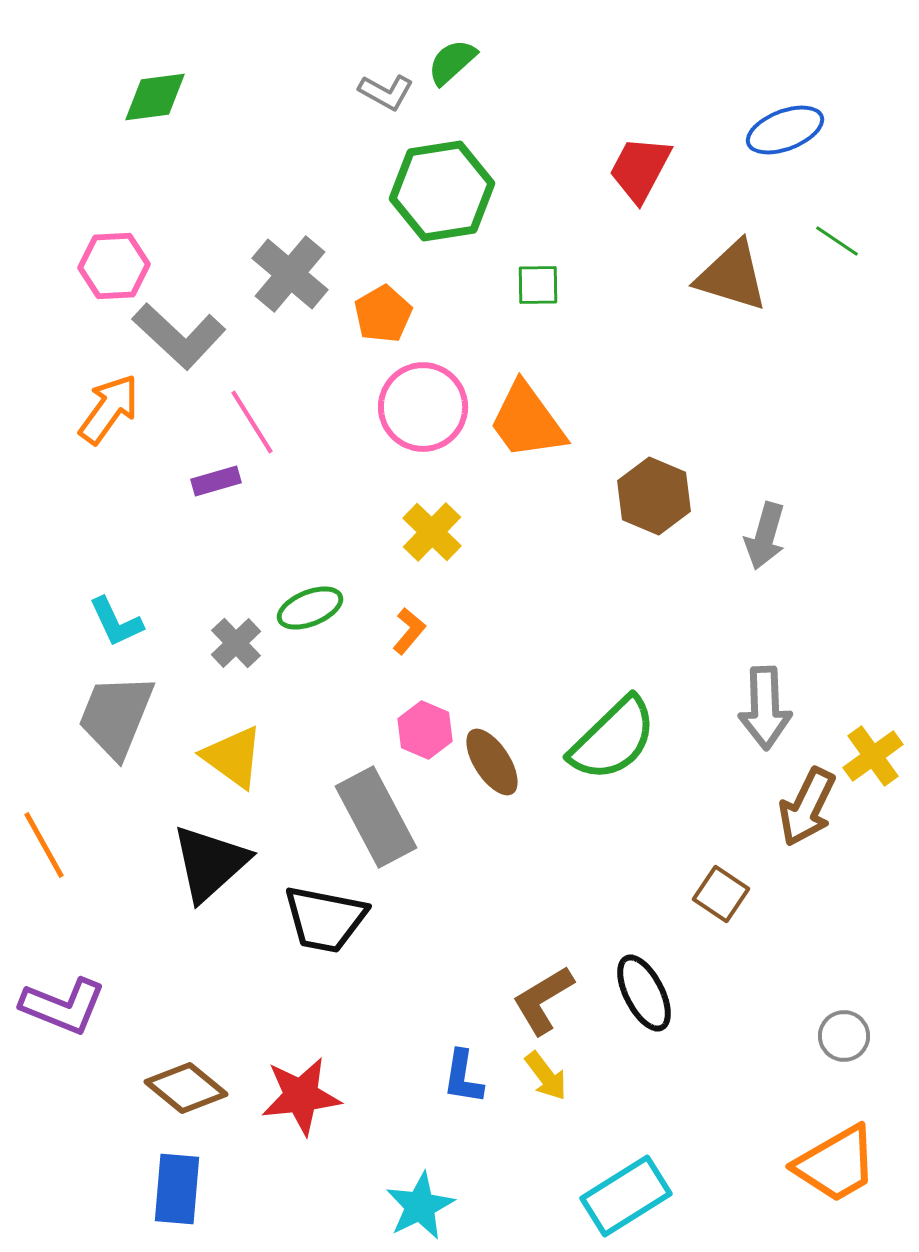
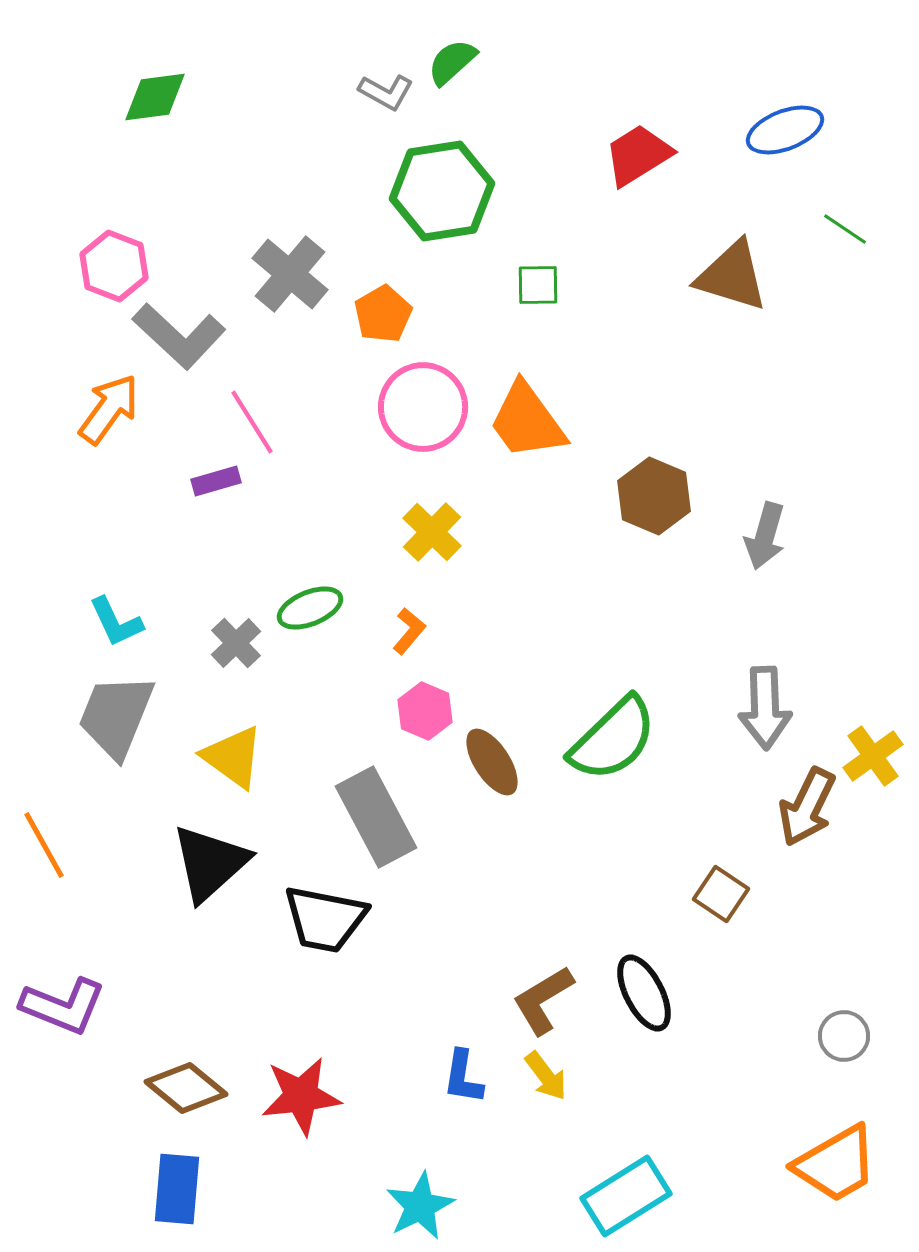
red trapezoid at (640, 169): moved 2 px left, 14 px up; rotated 30 degrees clockwise
green line at (837, 241): moved 8 px right, 12 px up
pink hexagon at (114, 266): rotated 24 degrees clockwise
pink hexagon at (425, 730): moved 19 px up
